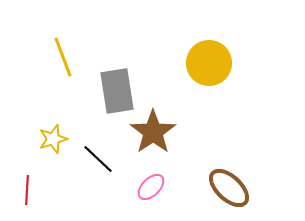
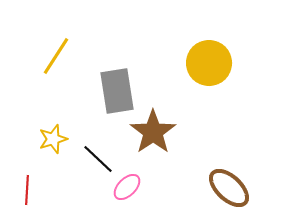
yellow line: moved 7 px left, 1 px up; rotated 54 degrees clockwise
pink ellipse: moved 24 px left
